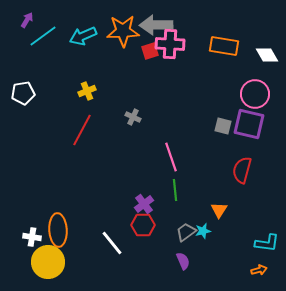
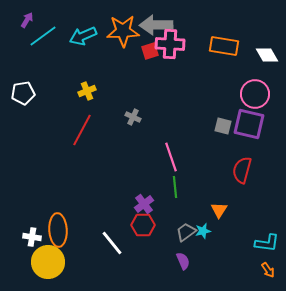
green line: moved 3 px up
orange arrow: moved 9 px right; rotated 70 degrees clockwise
